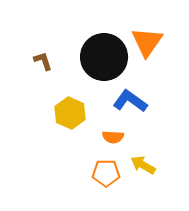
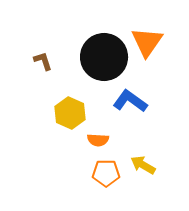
orange semicircle: moved 15 px left, 3 px down
